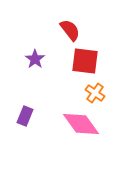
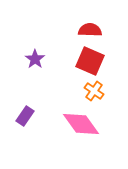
red semicircle: moved 20 px right; rotated 50 degrees counterclockwise
red square: moved 5 px right; rotated 16 degrees clockwise
orange cross: moved 1 px left, 2 px up
purple rectangle: rotated 12 degrees clockwise
